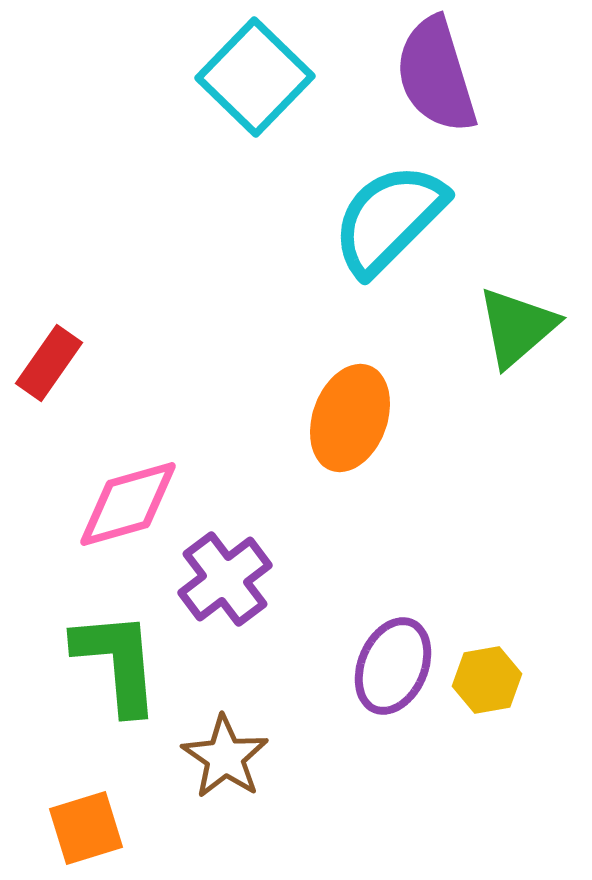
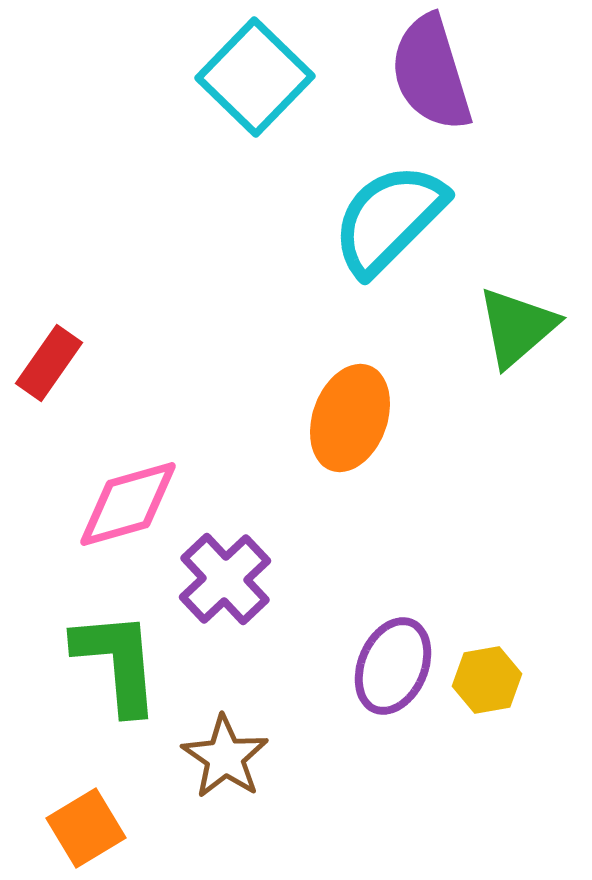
purple semicircle: moved 5 px left, 2 px up
purple cross: rotated 6 degrees counterclockwise
orange square: rotated 14 degrees counterclockwise
